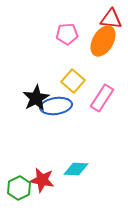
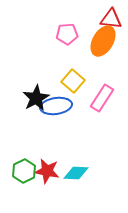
cyan diamond: moved 4 px down
red star: moved 5 px right, 9 px up
green hexagon: moved 5 px right, 17 px up
